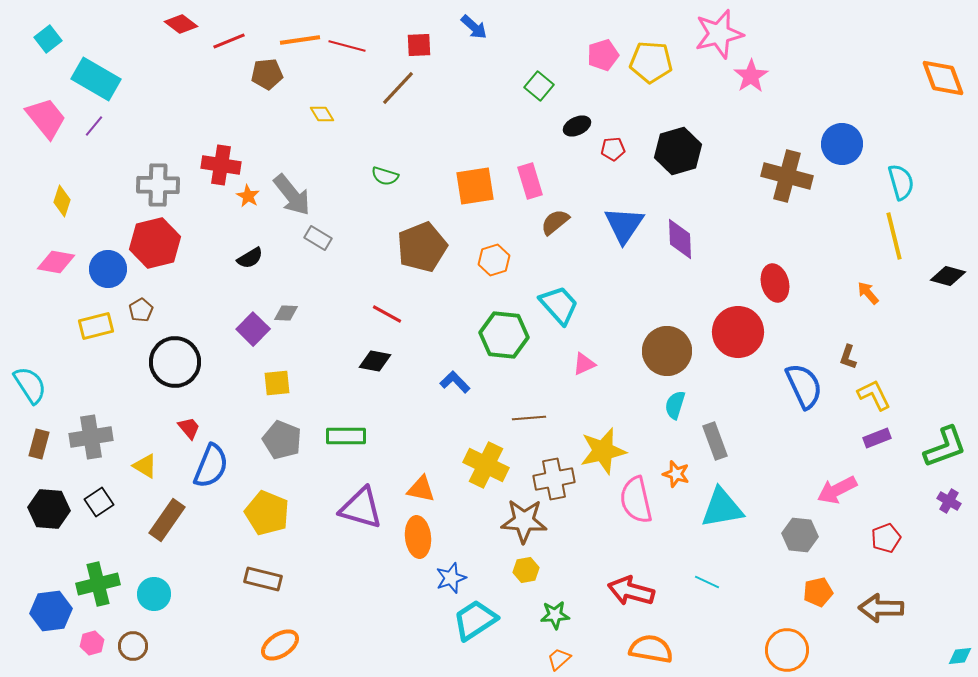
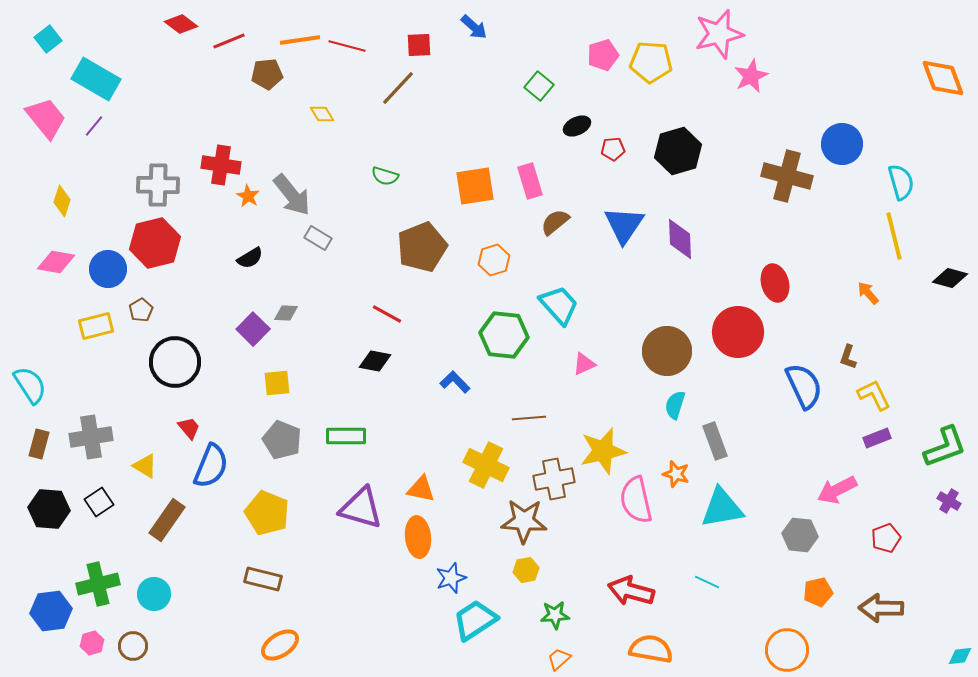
pink star at (751, 76): rotated 8 degrees clockwise
black diamond at (948, 276): moved 2 px right, 2 px down
